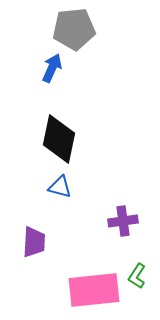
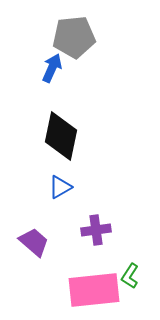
gray pentagon: moved 8 px down
black diamond: moved 2 px right, 3 px up
blue triangle: rotated 45 degrees counterclockwise
purple cross: moved 27 px left, 9 px down
purple trapezoid: rotated 52 degrees counterclockwise
green L-shape: moved 7 px left
